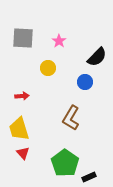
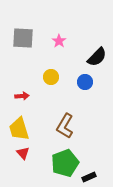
yellow circle: moved 3 px right, 9 px down
brown L-shape: moved 6 px left, 8 px down
green pentagon: rotated 16 degrees clockwise
